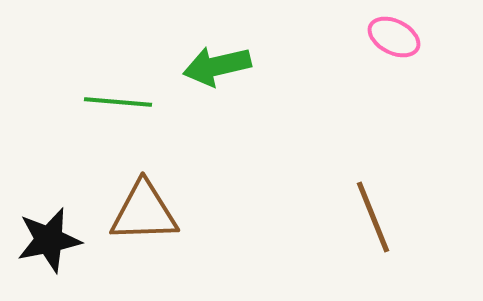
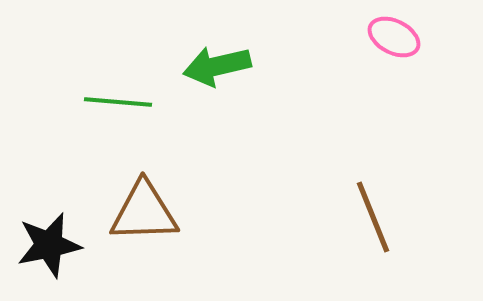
black star: moved 5 px down
